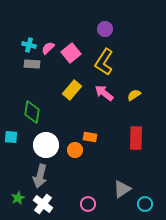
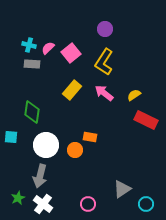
red rectangle: moved 10 px right, 18 px up; rotated 65 degrees counterclockwise
cyan circle: moved 1 px right
